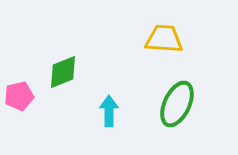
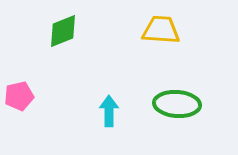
yellow trapezoid: moved 3 px left, 9 px up
green diamond: moved 41 px up
green ellipse: rotated 69 degrees clockwise
